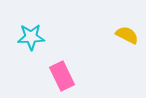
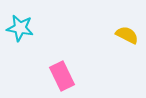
cyan star: moved 11 px left, 9 px up; rotated 12 degrees clockwise
